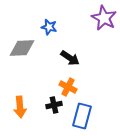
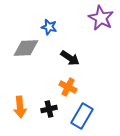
purple star: moved 3 px left
gray diamond: moved 4 px right
black cross: moved 5 px left, 4 px down
blue rectangle: rotated 15 degrees clockwise
